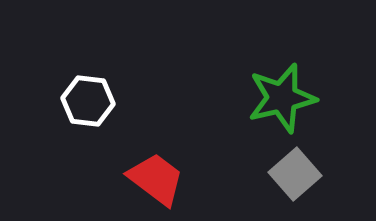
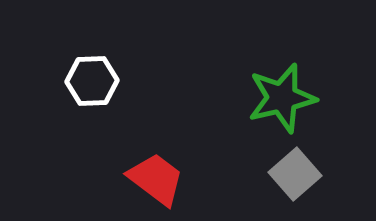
white hexagon: moved 4 px right, 20 px up; rotated 9 degrees counterclockwise
